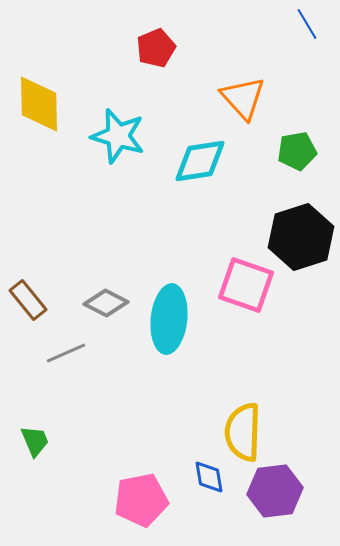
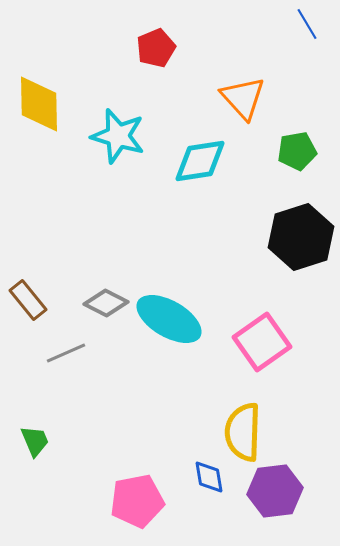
pink square: moved 16 px right, 57 px down; rotated 36 degrees clockwise
cyan ellipse: rotated 66 degrees counterclockwise
pink pentagon: moved 4 px left, 1 px down
